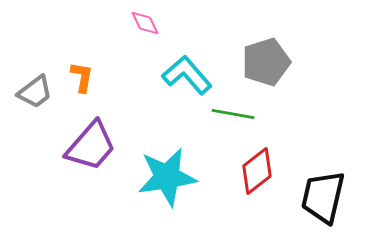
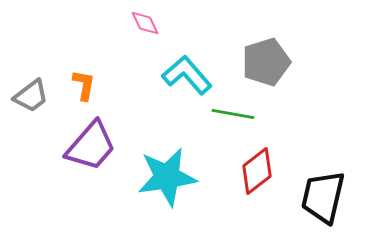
orange L-shape: moved 2 px right, 8 px down
gray trapezoid: moved 4 px left, 4 px down
